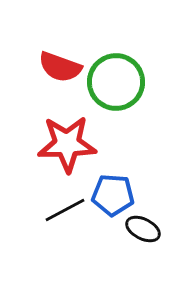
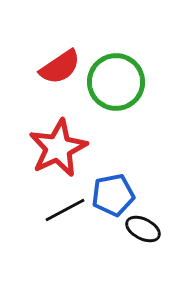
red semicircle: rotated 54 degrees counterclockwise
red star: moved 9 px left, 4 px down; rotated 24 degrees counterclockwise
blue pentagon: rotated 15 degrees counterclockwise
